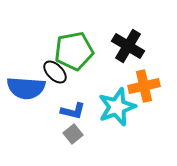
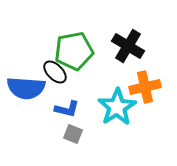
orange cross: moved 1 px right, 1 px down
cyan star: rotated 12 degrees counterclockwise
blue L-shape: moved 6 px left, 2 px up
gray square: rotated 30 degrees counterclockwise
